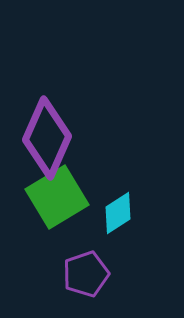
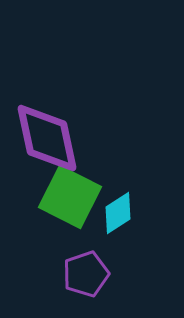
purple diamond: rotated 36 degrees counterclockwise
green square: moved 13 px right; rotated 32 degrees counterclockwise
